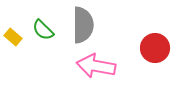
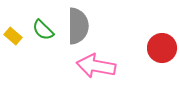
gray semicircle: moved 5 px left, 1 px down
yellow rectangle: moved 1 px up
red circle: moved 7 px right
